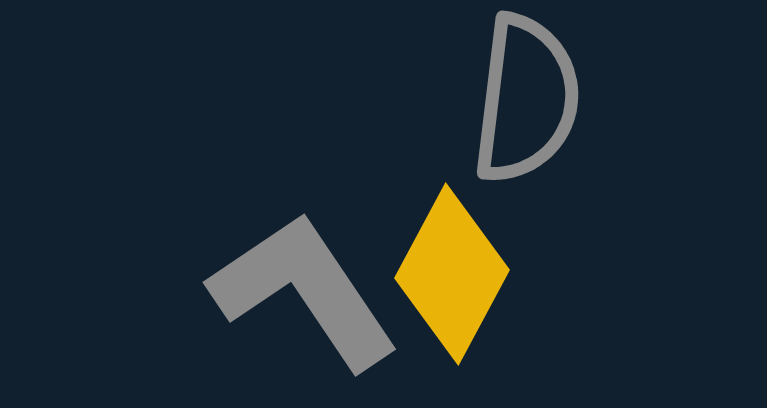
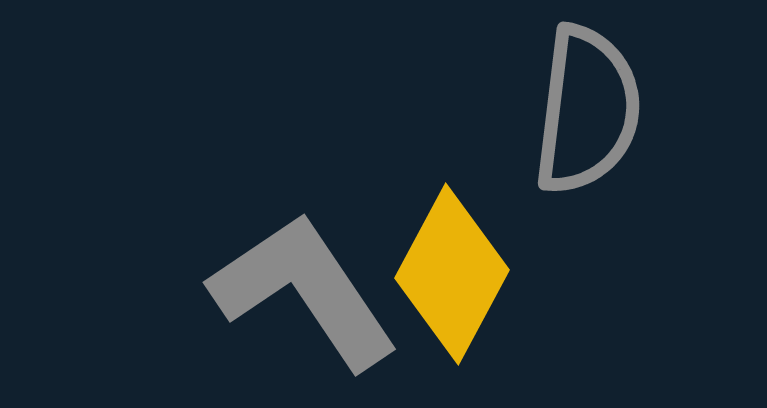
gray semicircle: moved 61 px right, 11 px down
